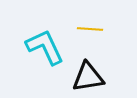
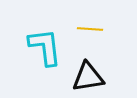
cyan L-shape: rotated 18 degrees clockwise
